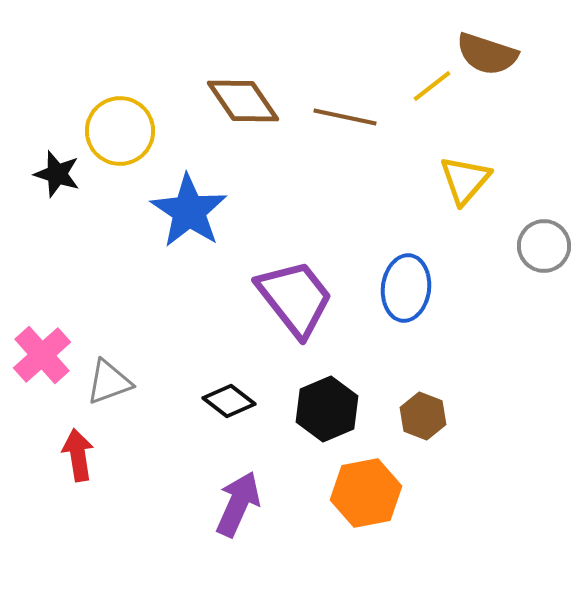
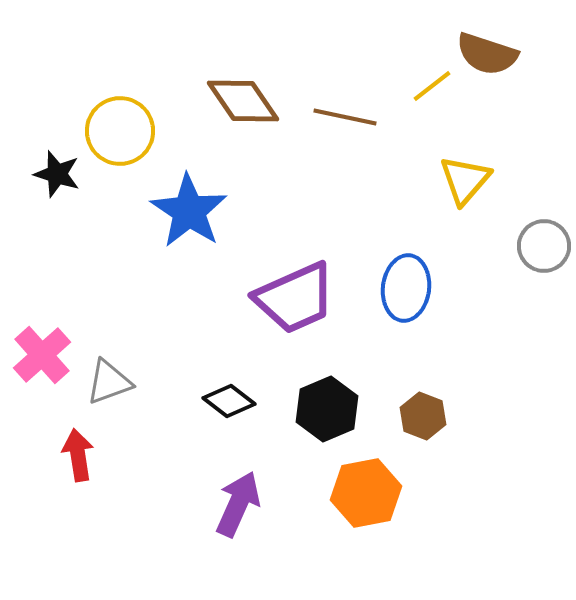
purple trapezoid: rotated 104 degrees clockwise
